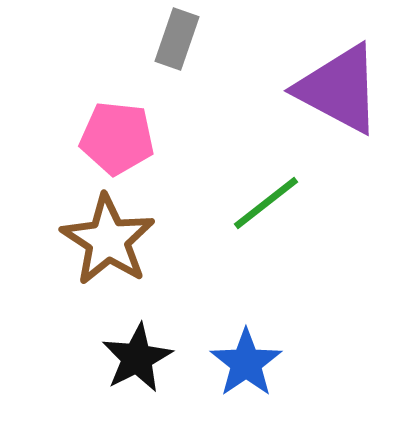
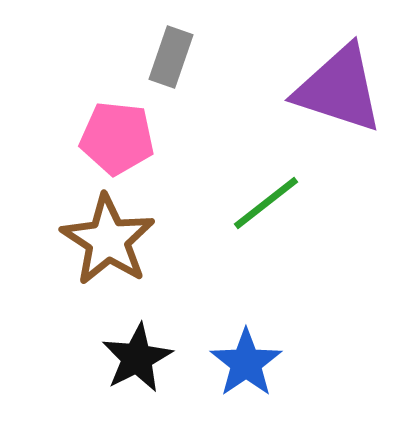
gray rectangle: moved 6 px left, 18 px down
purple triangle: rotated 10 degrees counterclockwise
